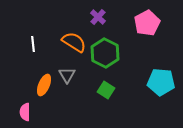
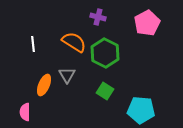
purple cross: rotated 28 degrees counterclockwise
cyan pentagon: moved 20 px left, 28 px down
green square: moved 1 px left, 1 px down
